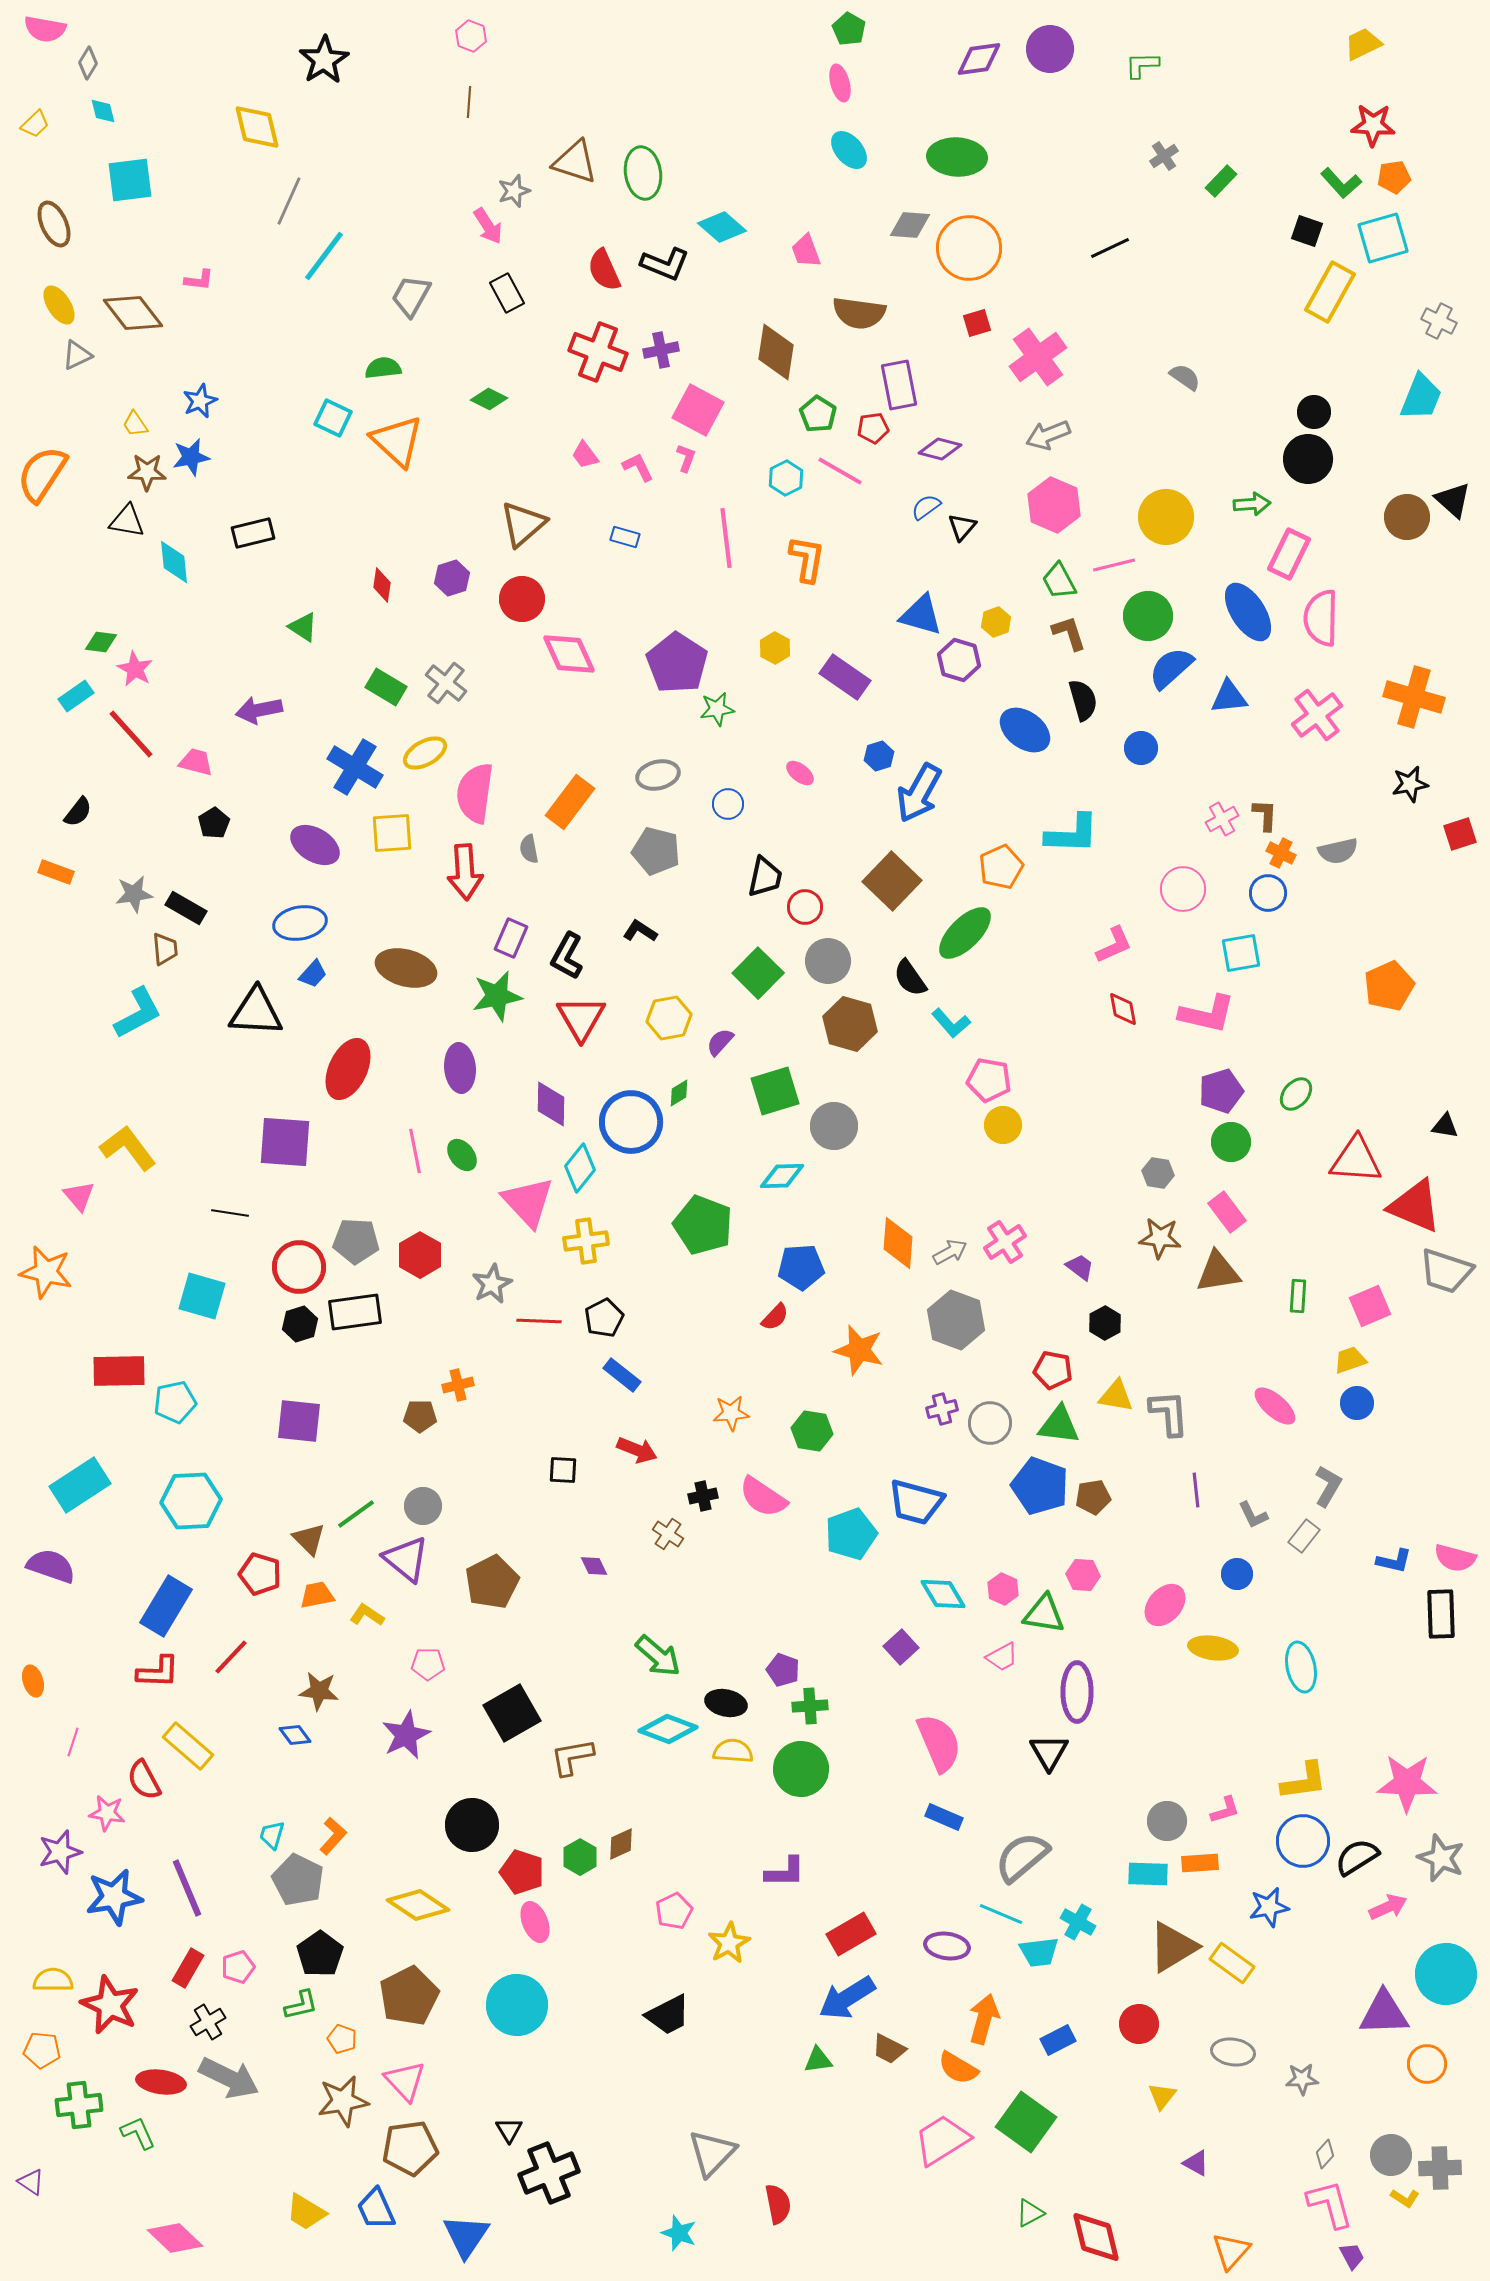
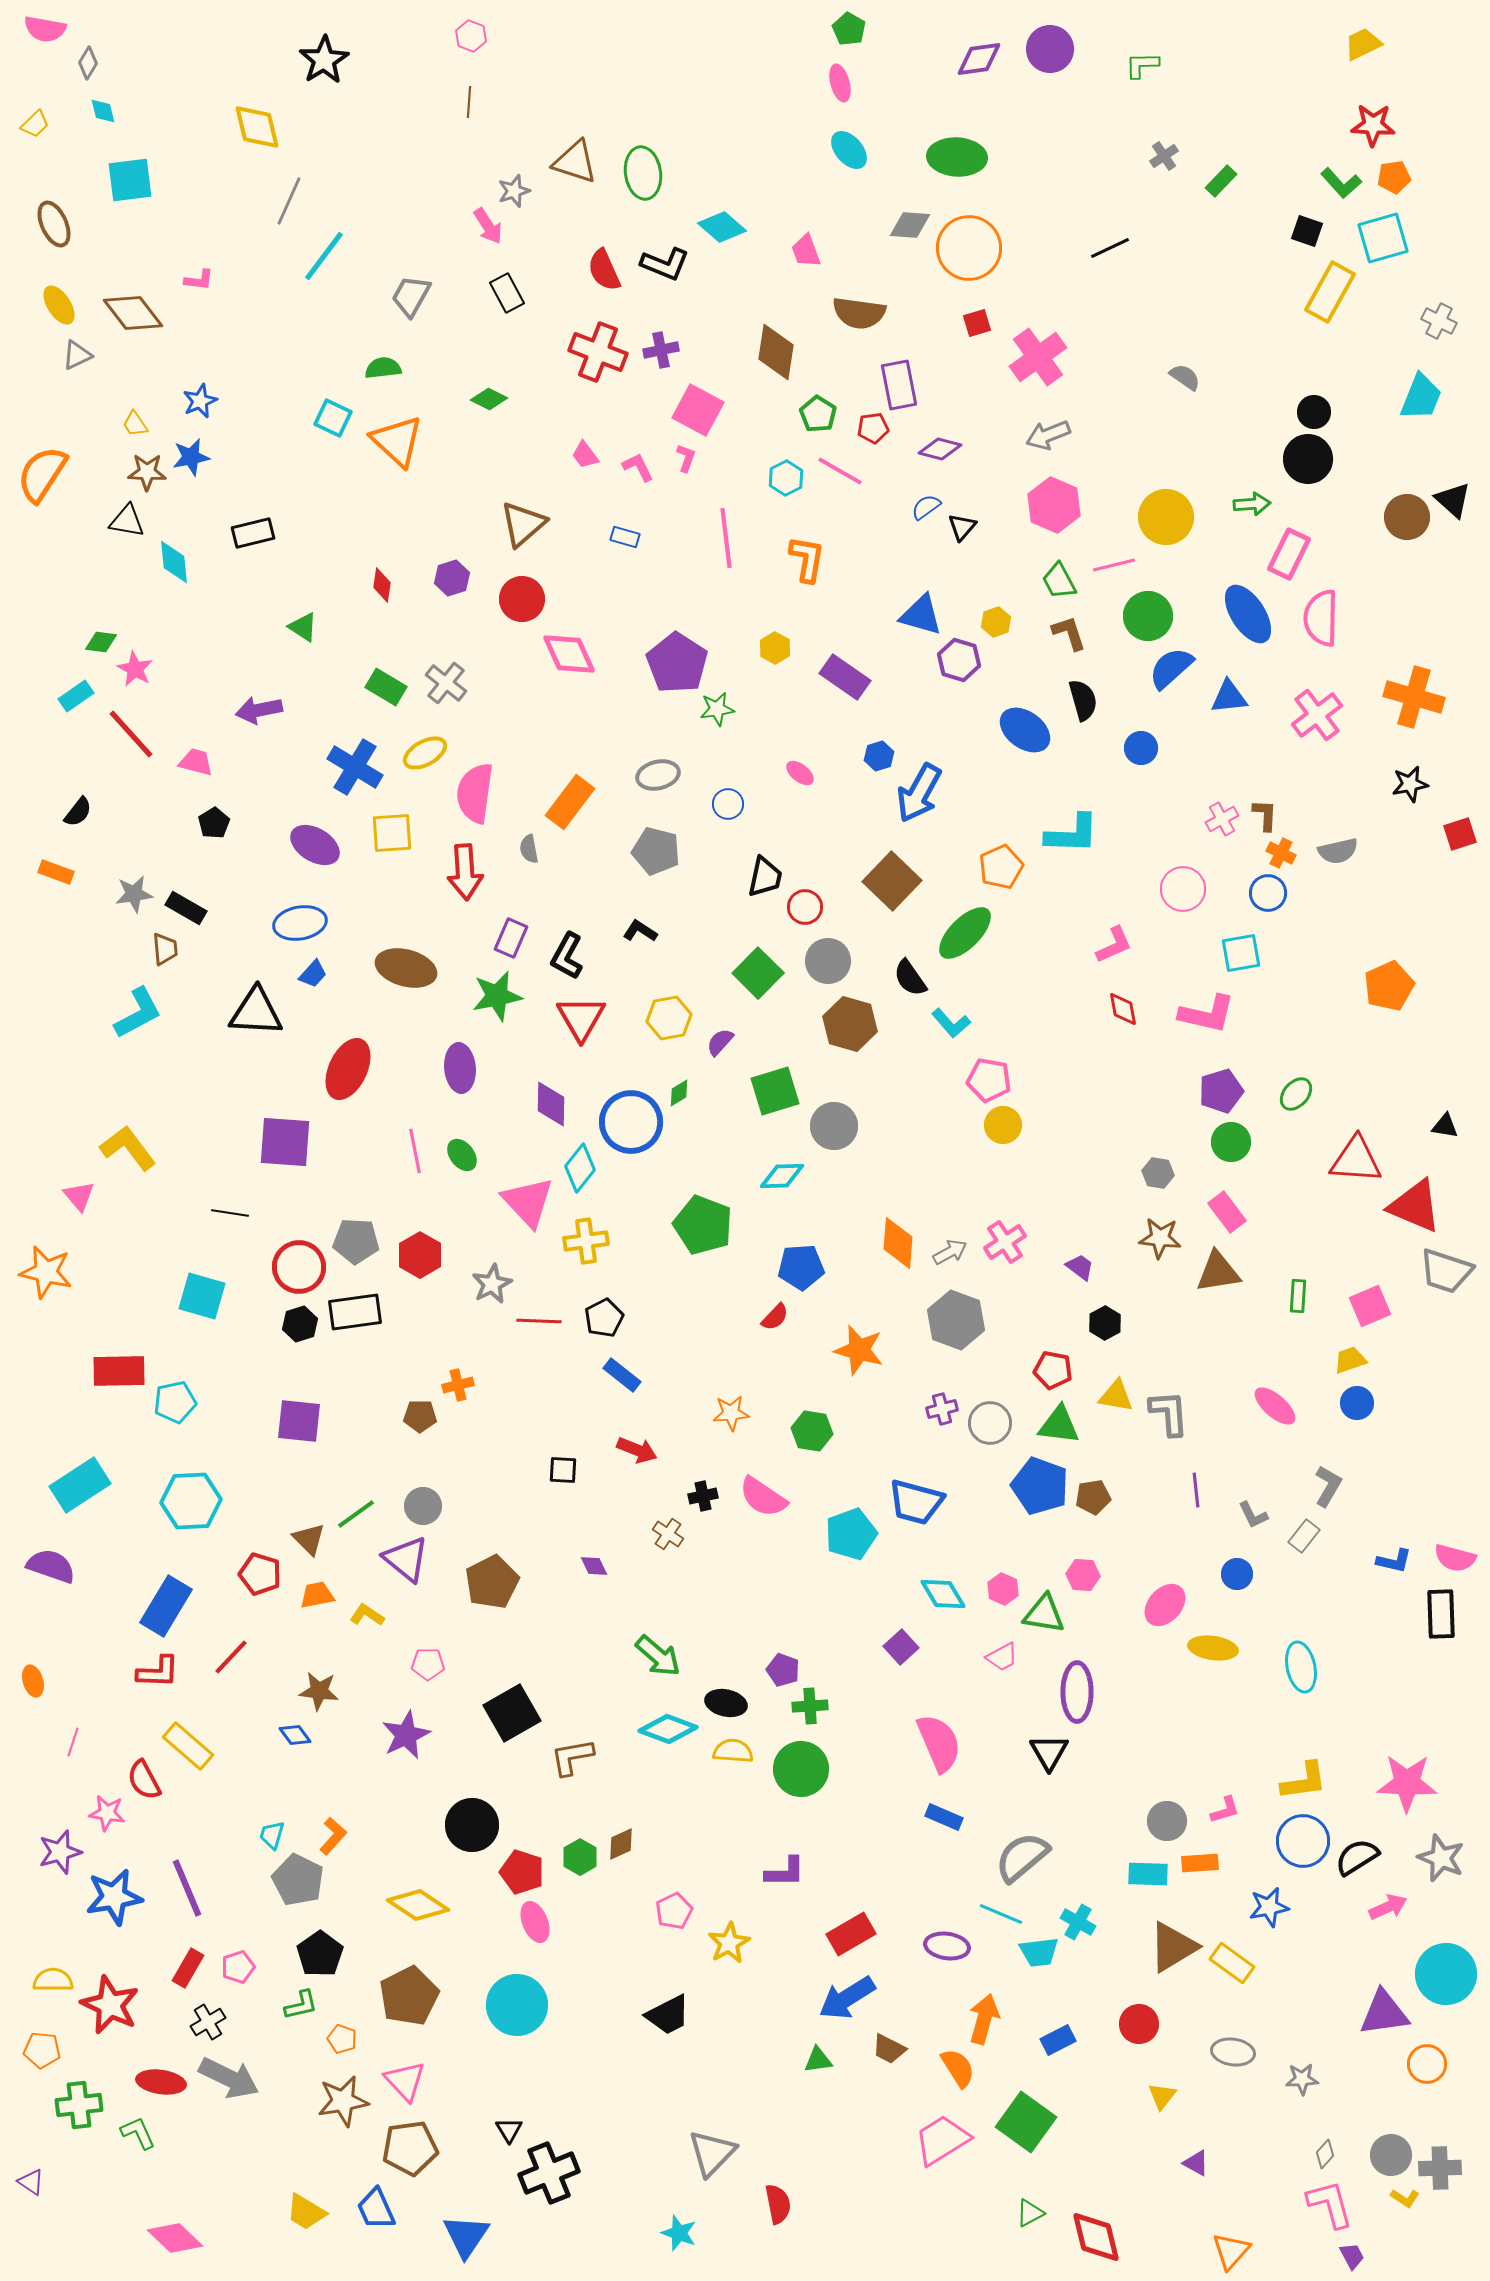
blue ellipse at (1248, 612): moved 2 px down
purple triangle at (1384, 2013): rotated 6 degrees counterclockwise
orange semicircle at (958, 2068): rotated 153 degrees counterclockwise
